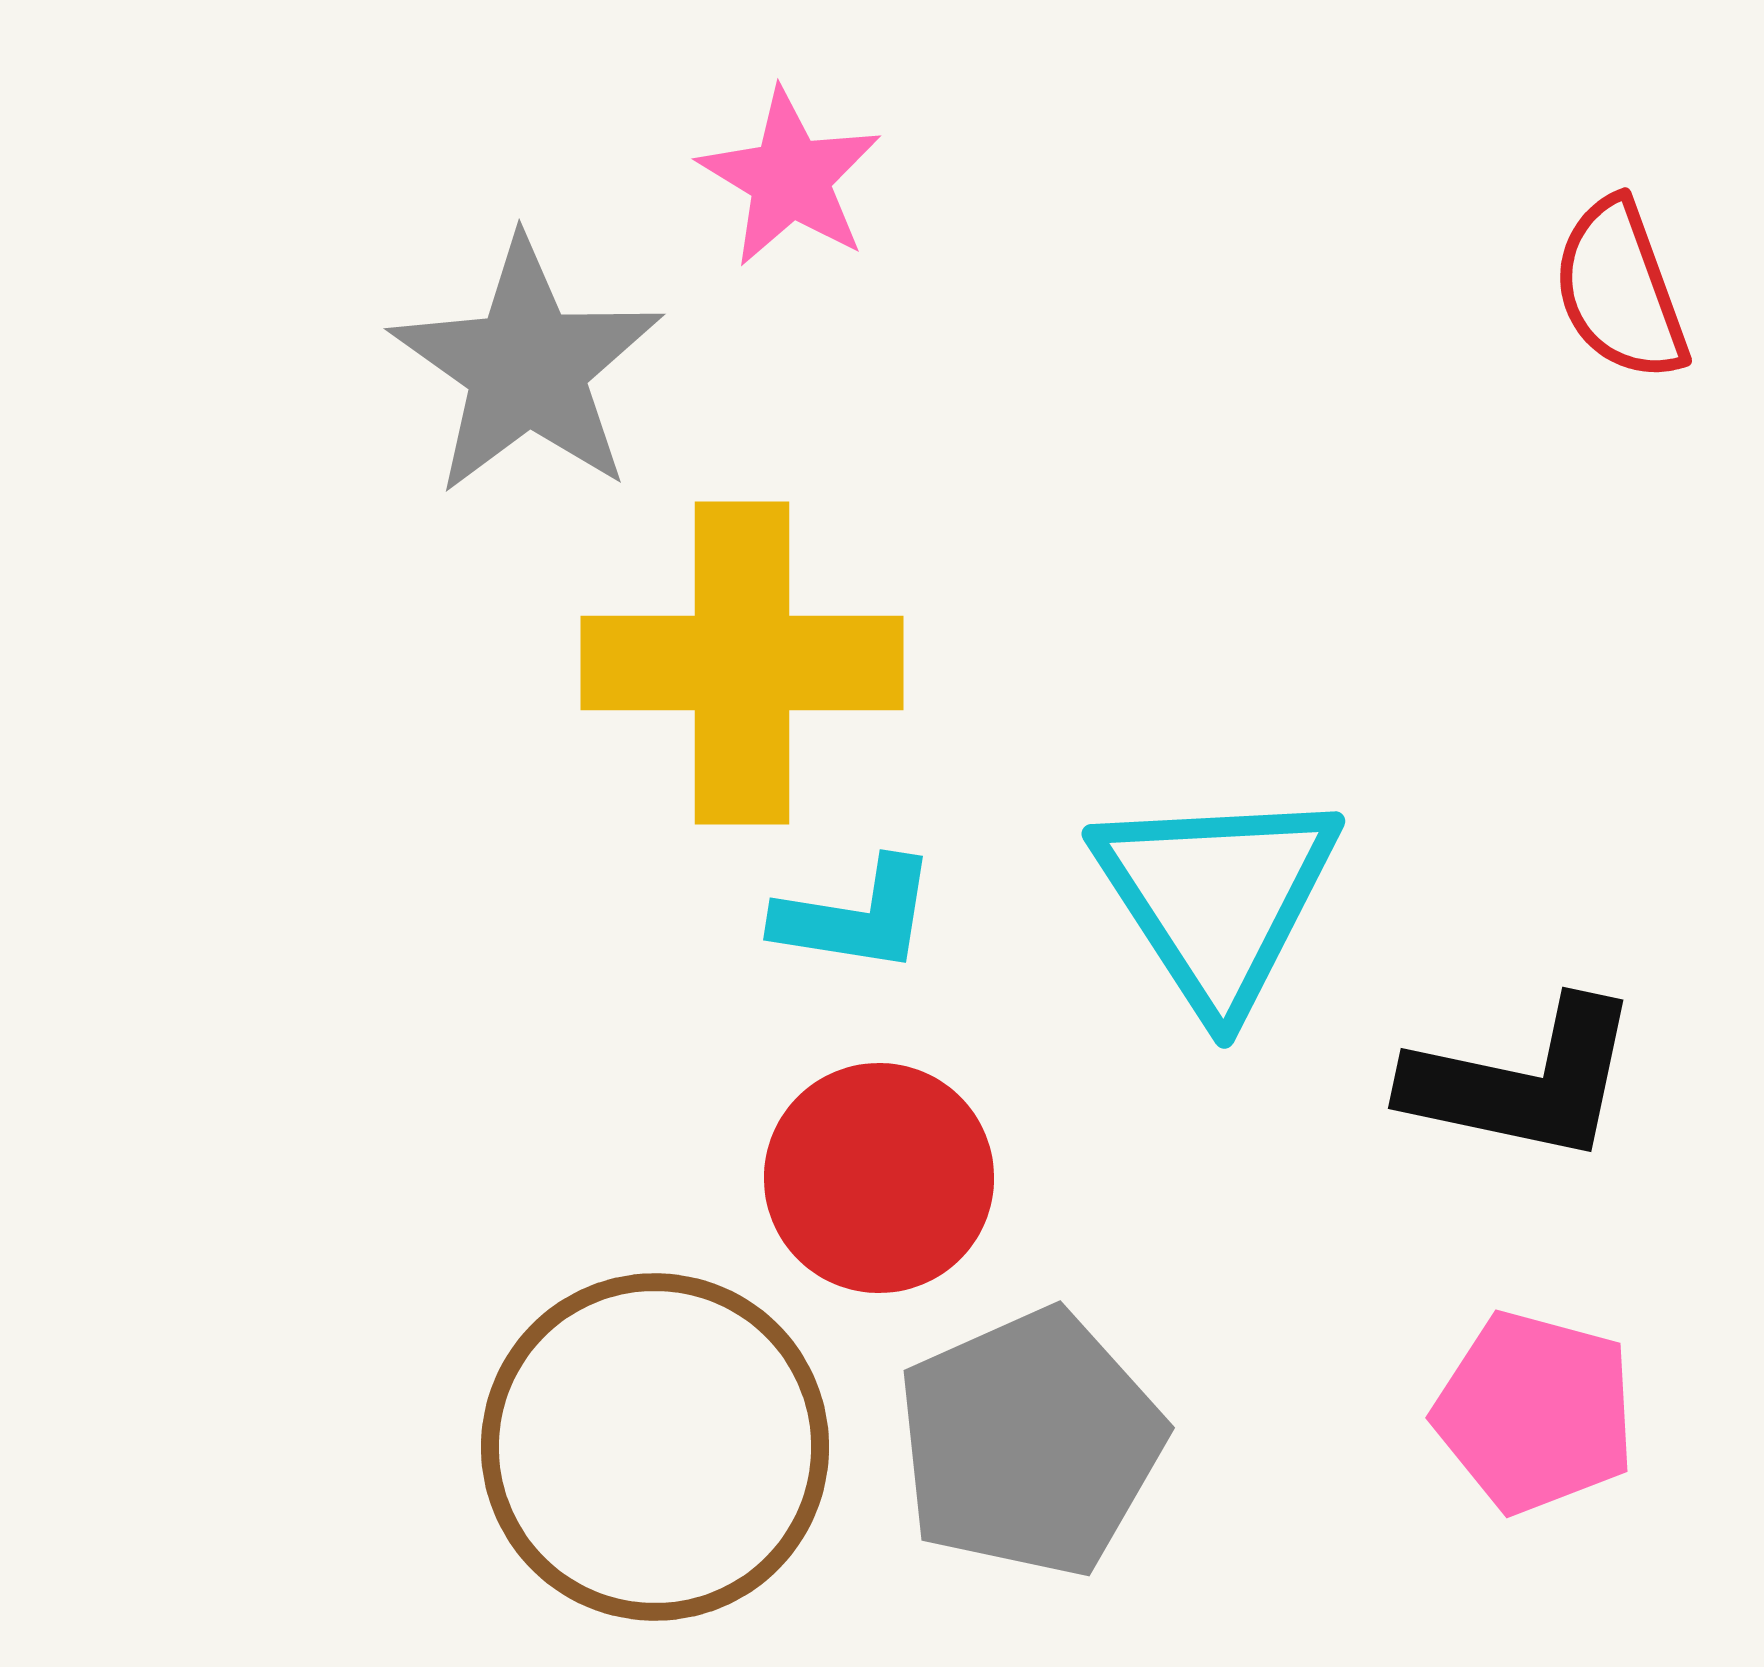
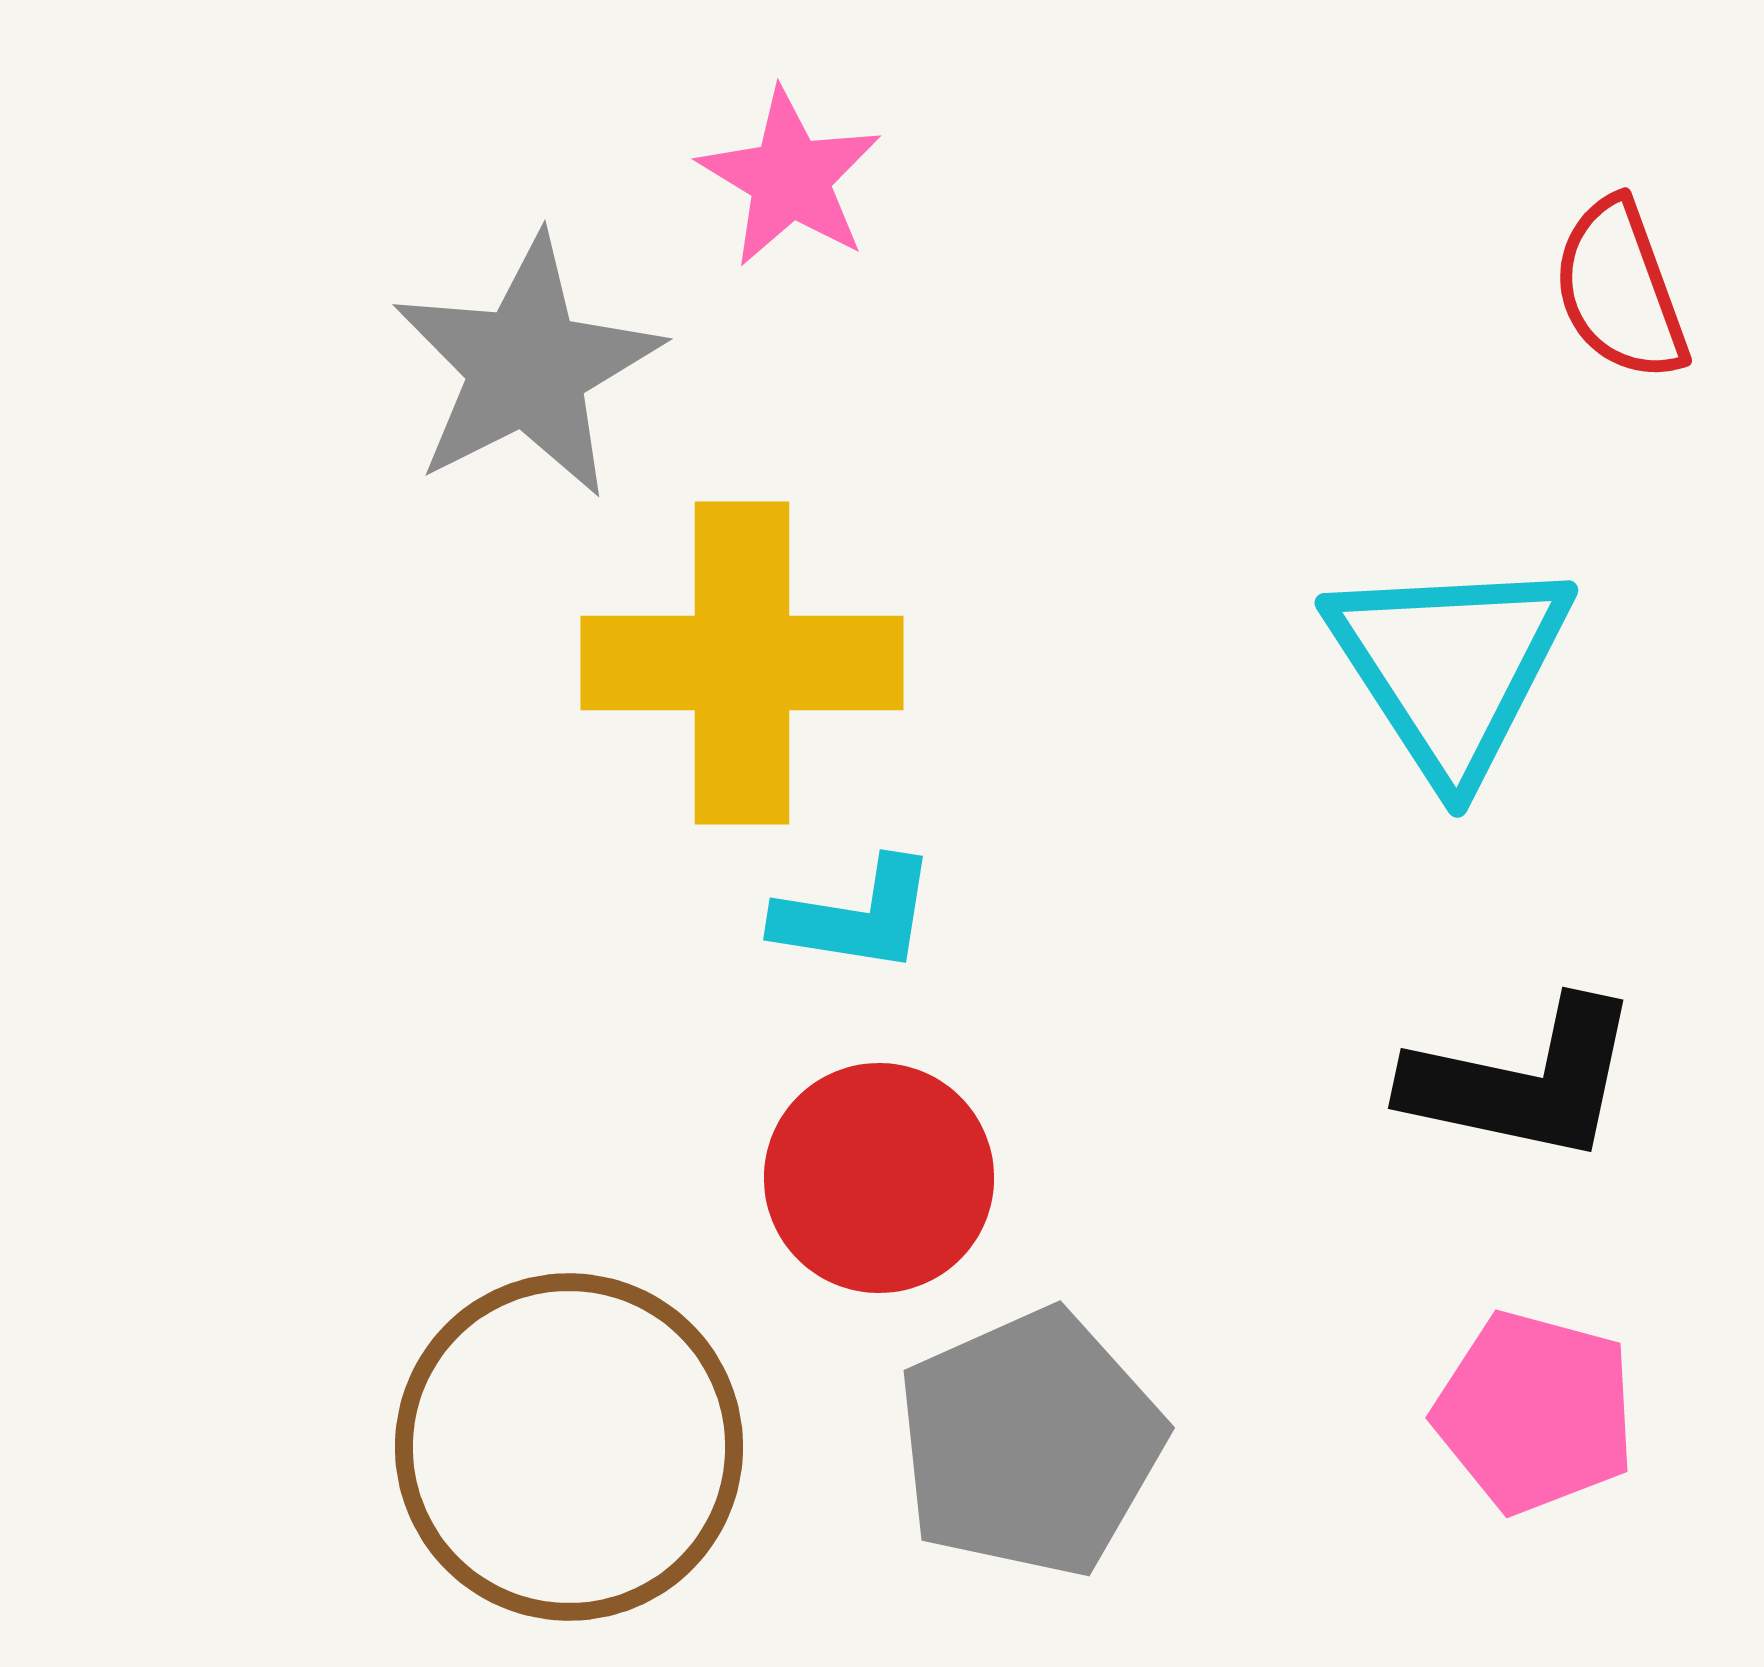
gray star: rotated 10 degrees clockwise
cyan triangle: moved 233 px right, 231 px up
brown circle: moved 86 px left
